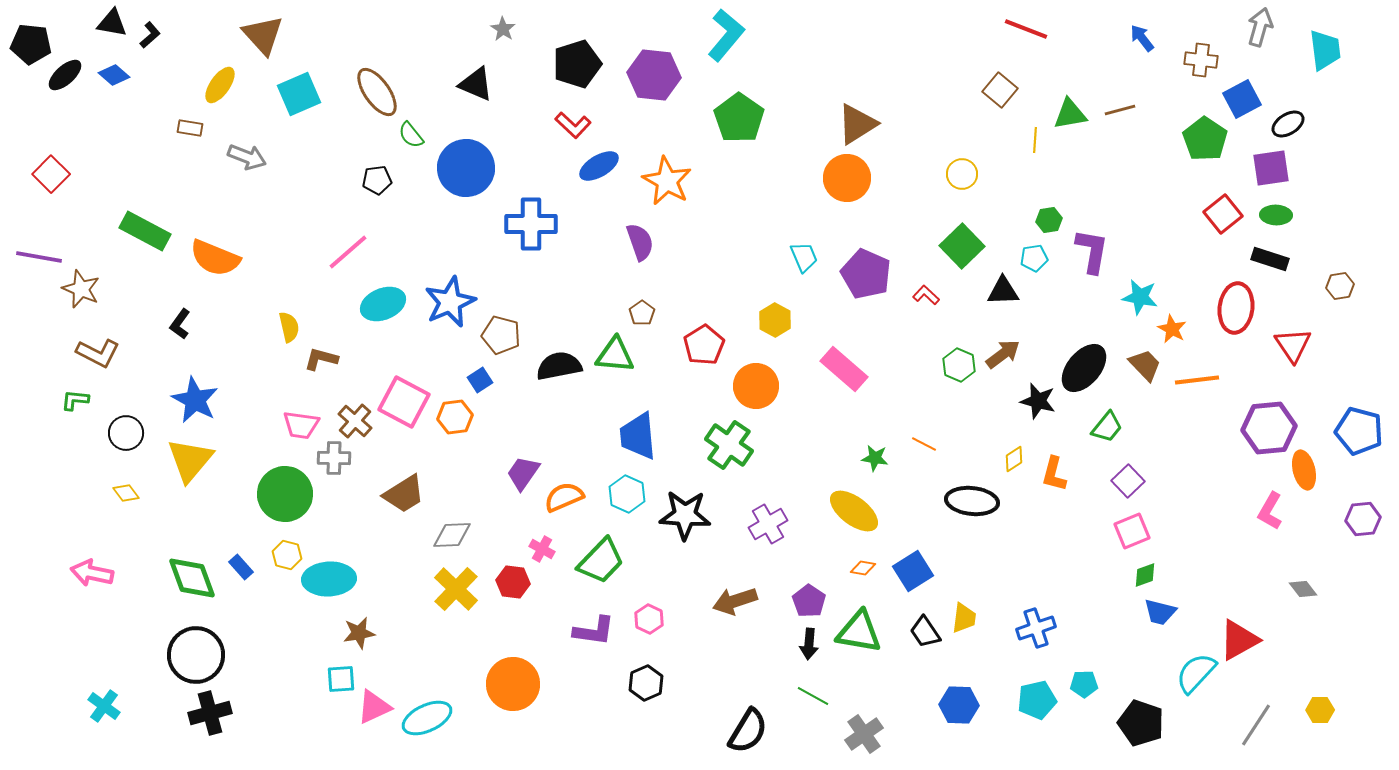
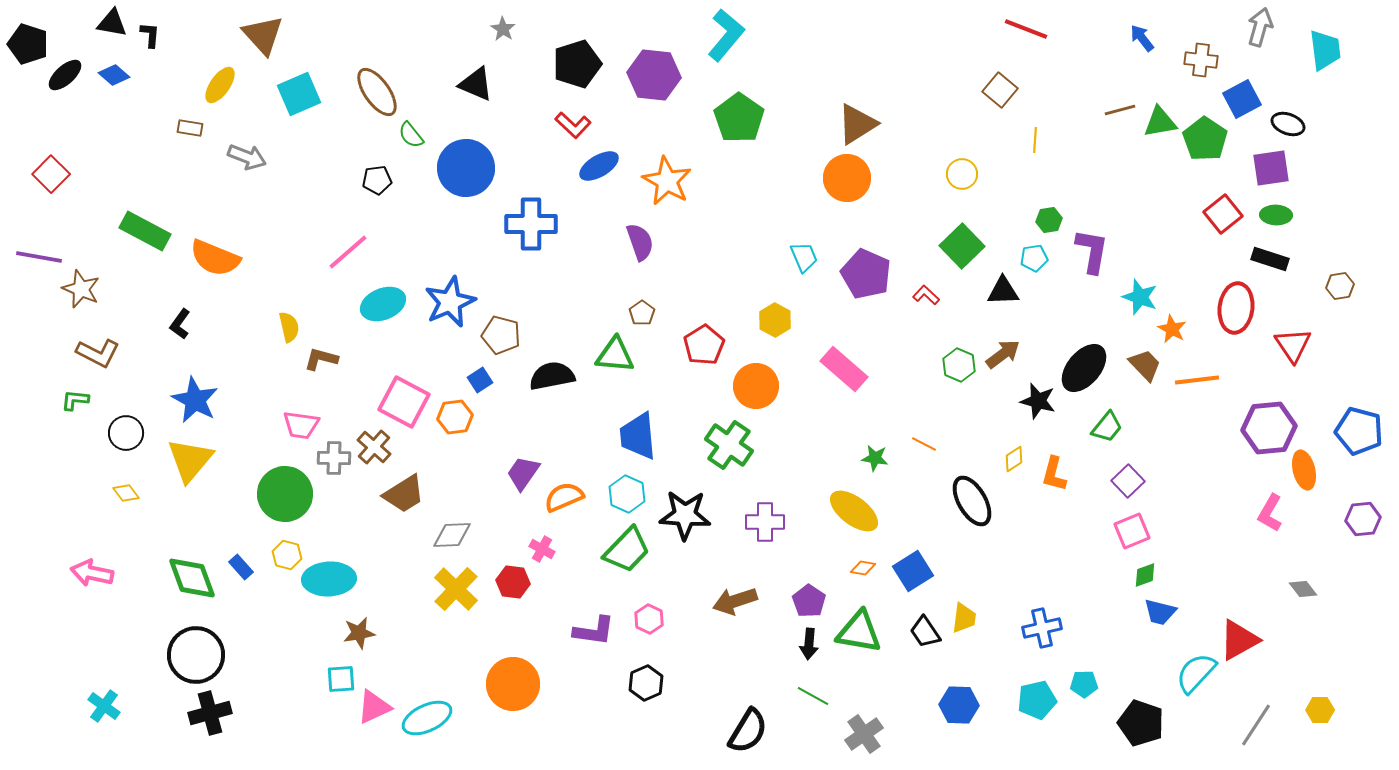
black L-shape at (150, 35): rotated 44 degrees counterclockwise
black pentagon at (31, 44): moved 3 px left; rotated 12 degrees clockwise
green triangle at (1070, 114): moved 90 px right, 8 px down
black ellipse at (1288, 124): rotated 52 degrees clockwise
cyan star at (1140, 297): rotated 9 degrees clockwise
black semicircle at (559, 366): moved 7 px left, 10 px down
brown cross at (355, 421): moved 19 px right, 26 px down
black ellipse at (972, 501): rotated 54 degrees clockwise
pink L-shape at (1270, 511): moved 2 px down
purple cross at (768, 524): moved 3 px left, 2 px up; rotated 30 degrees clockwise
green trapezoid at (601, 561): moved 26 px right, 11 px up
blue cross at (1036, 628): moved 6 px right; rotated 6 degrees clockwise
